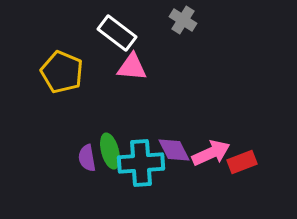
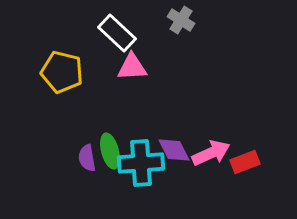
gray cross: moved 2 px left
white rectangle: rotated 6 degrees clockwise
pink triangle: rotated 8 degrees counterclockwise
yellow pentagon: rotated 9 degrees counterclockwise
red rectangle: moved 3 px right
